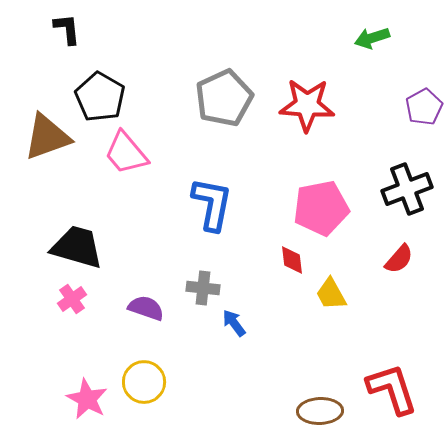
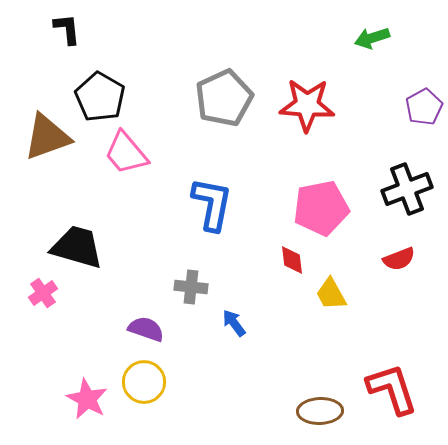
red semicircle: rotated 28 degrees clockwise
gray cross: moved 12 px left, 1 px up
pink cross: moved 29 px left, 6 px up
purple semicircle: moved 21 px down
